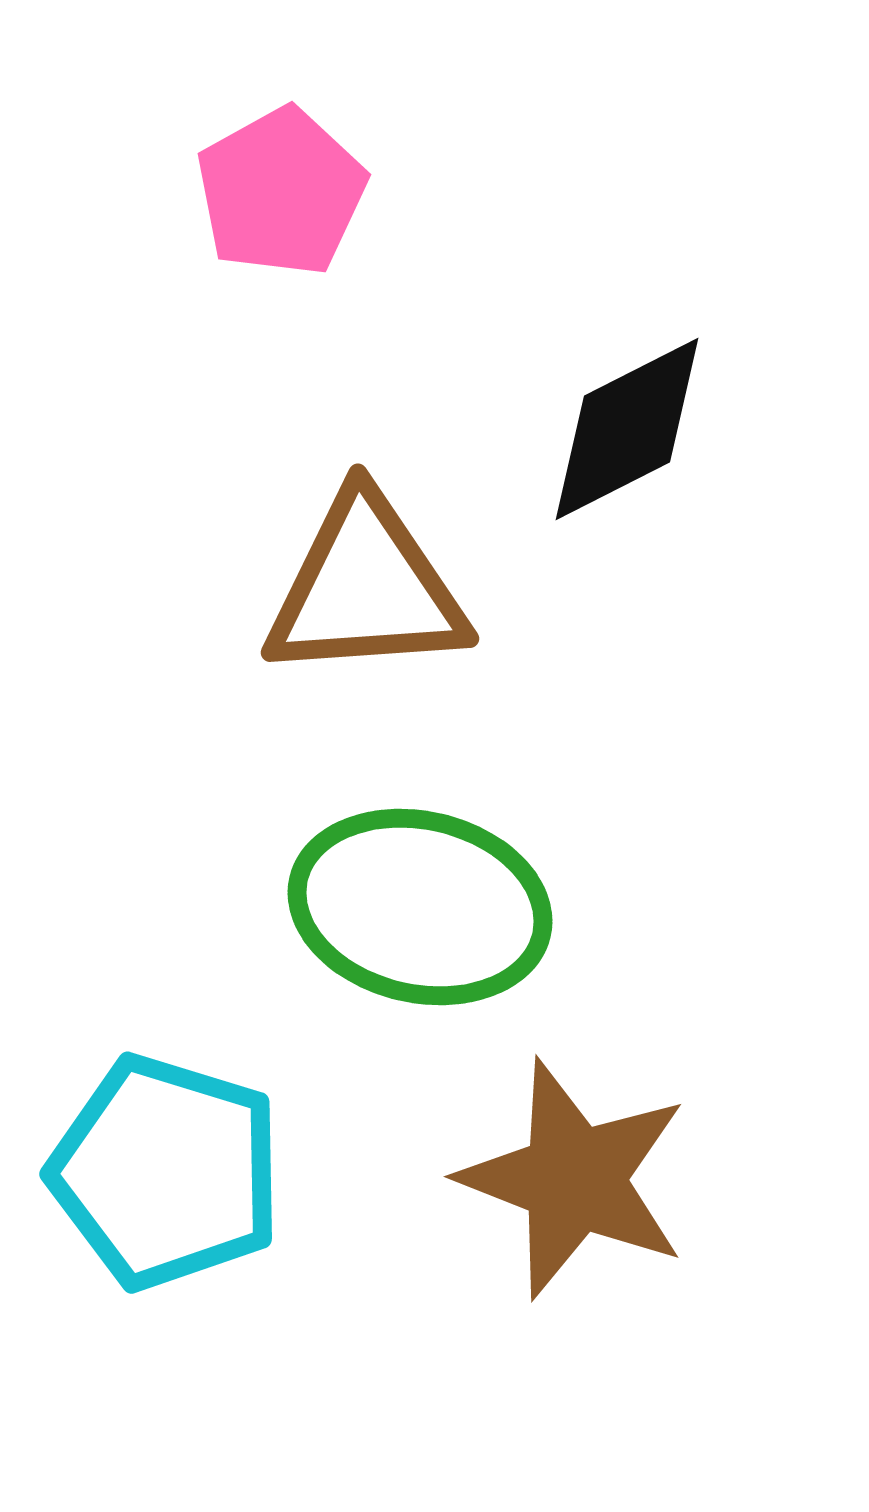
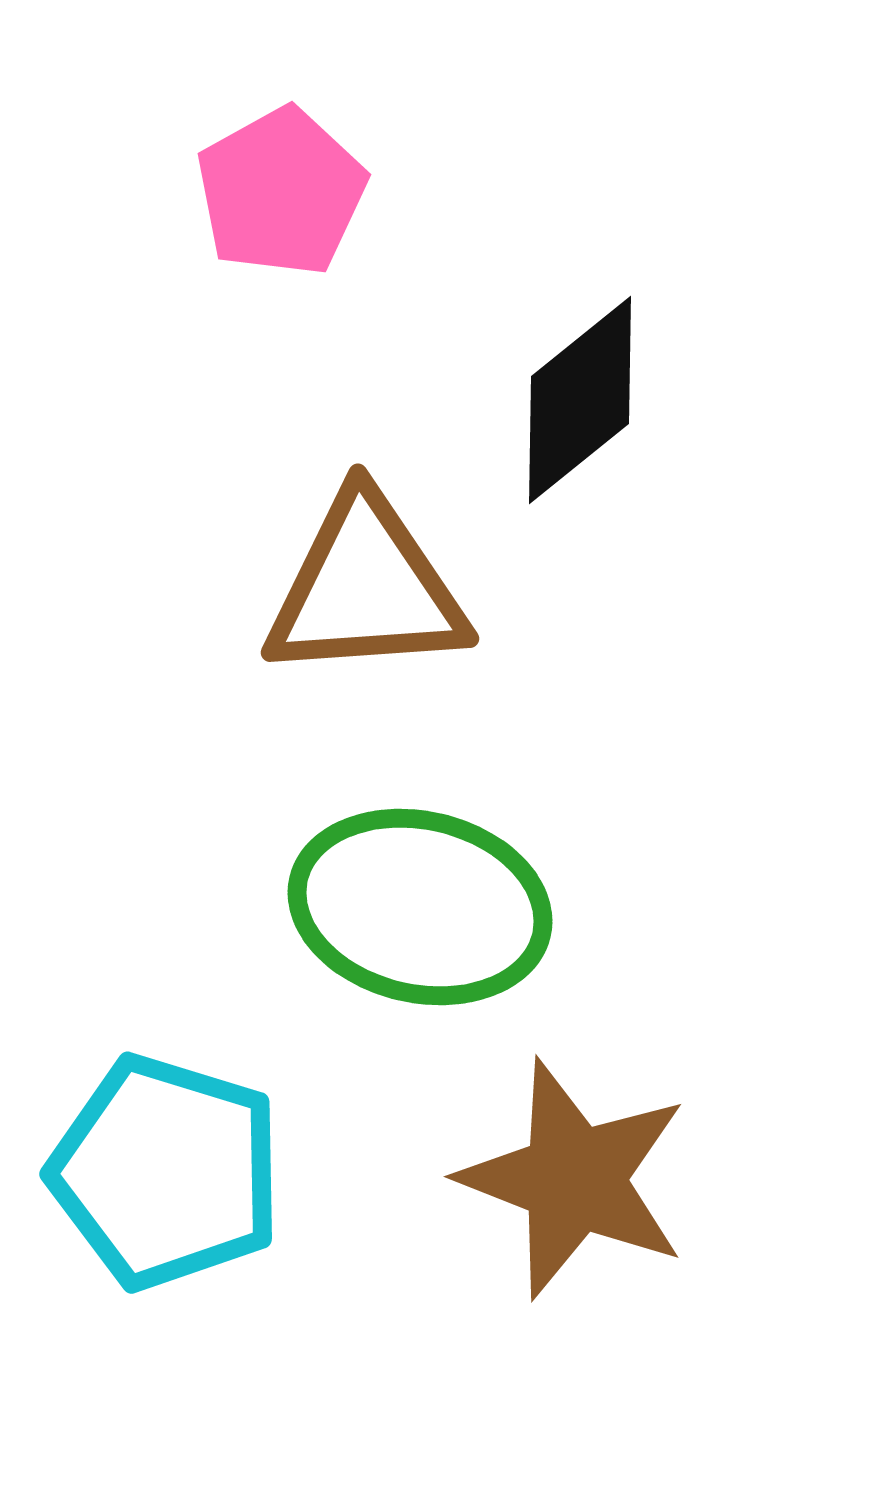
black diamond: moved 47 px left, 29 px up; rotated 12 degrees counterclockwise
